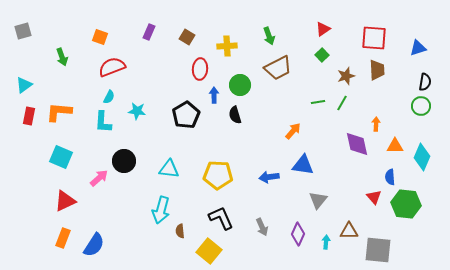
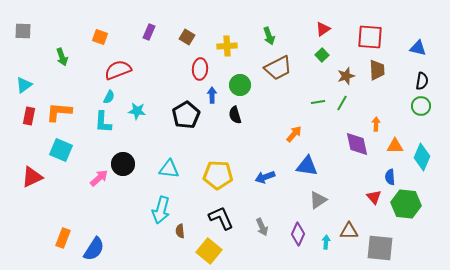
gray square at (23, 31): rotated 18 degrees clockwise
red square at (374, 38): moved 4 px left, 1 px up
blue triangle at (418, 48): rotated 30 degrees clockwise
red semicircle at (112, 67): moved 6 px right, 3 px down
black semicircle at (425, 82): moved 3 px left, 1 px up
blue arrow at (214, 95): moved 2 px left
orange arrow at (293, 131): moved 1 px right, 3 px down
cyan square at (61, 157): moved 7 px up
black circle at (124, 161): moved 1 px left, 3 px down
blue triangle at (303, 165): moved 4 px right, 1 px down
blue arrow at (269, 177): moved 4 px left; rotated 12 degrees counterclockwise
gray triangle at (318, 200): rotated 18 degrees clockwise
red triangle at (65, 201): moved 33 px left, 24 px up
blue semicircle at (94, 245): moved 4 px down
gray square at (378, 250): moved 2 px right, 2 px up
